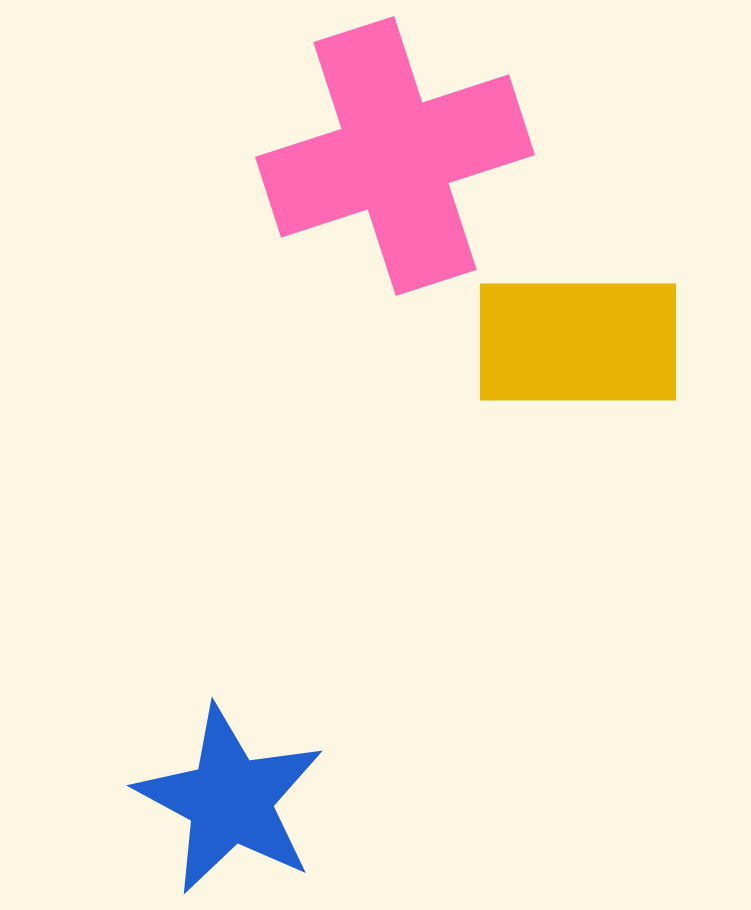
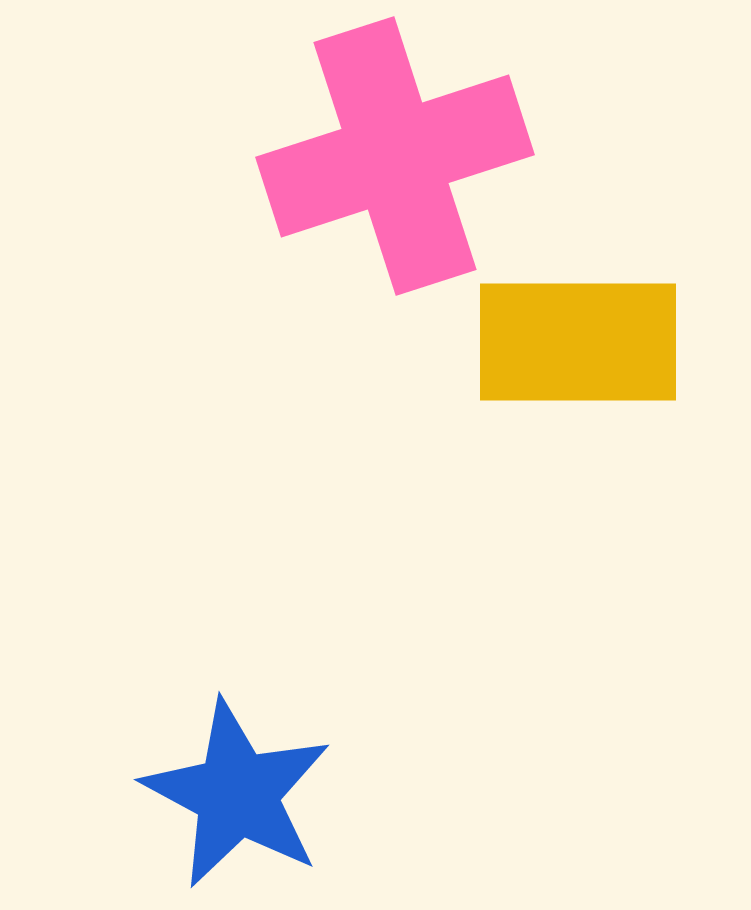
blue star: moved 7 px right, 6 px up
